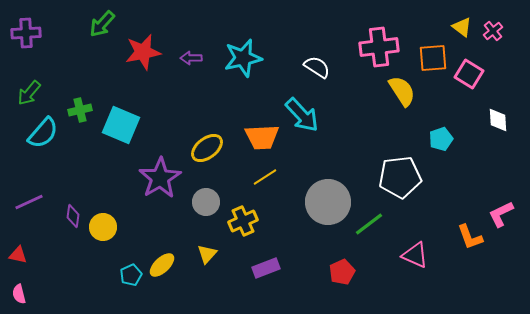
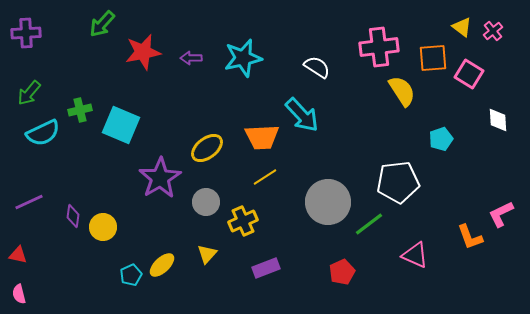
cyan semicircle at (43, 133): rotated 24 degrees clockwise
white pentagon at (400, 177): moved 2 px left, 5 px down
